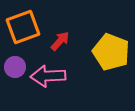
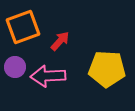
yellow pentagon: moved 4 px left, 17 px down; rotated 18 degrees counterclockwise
